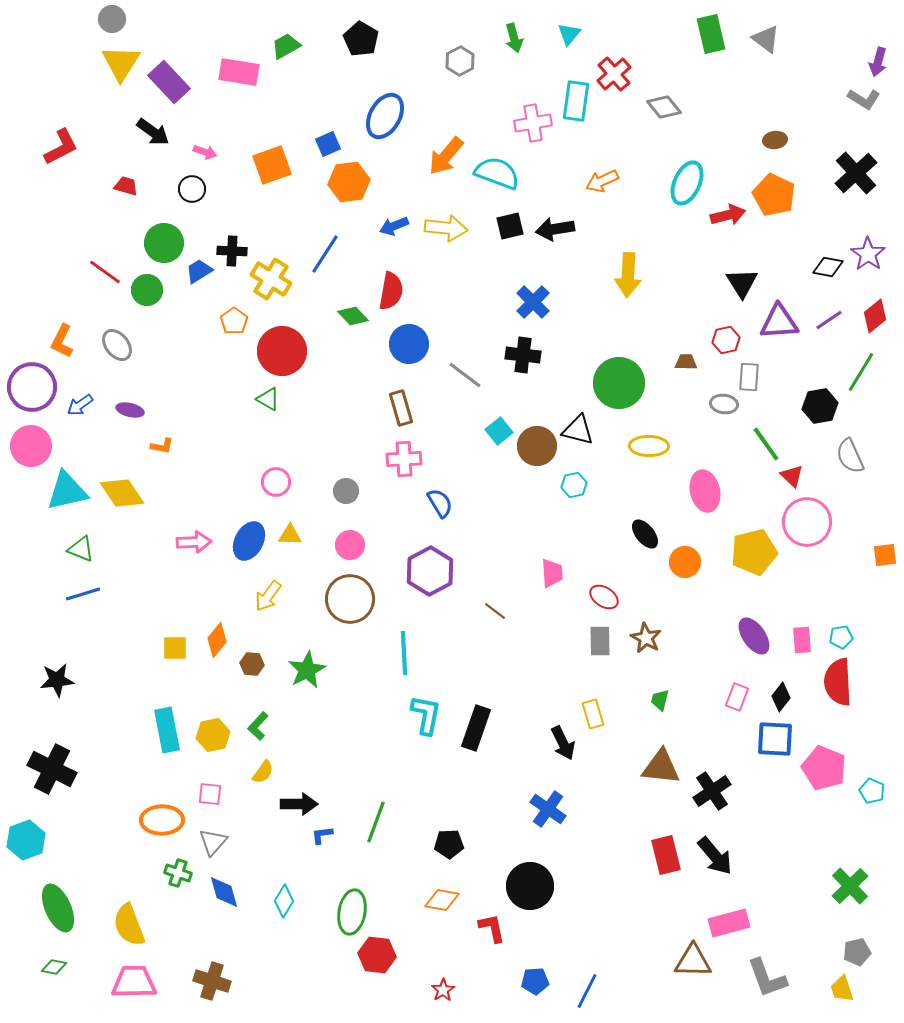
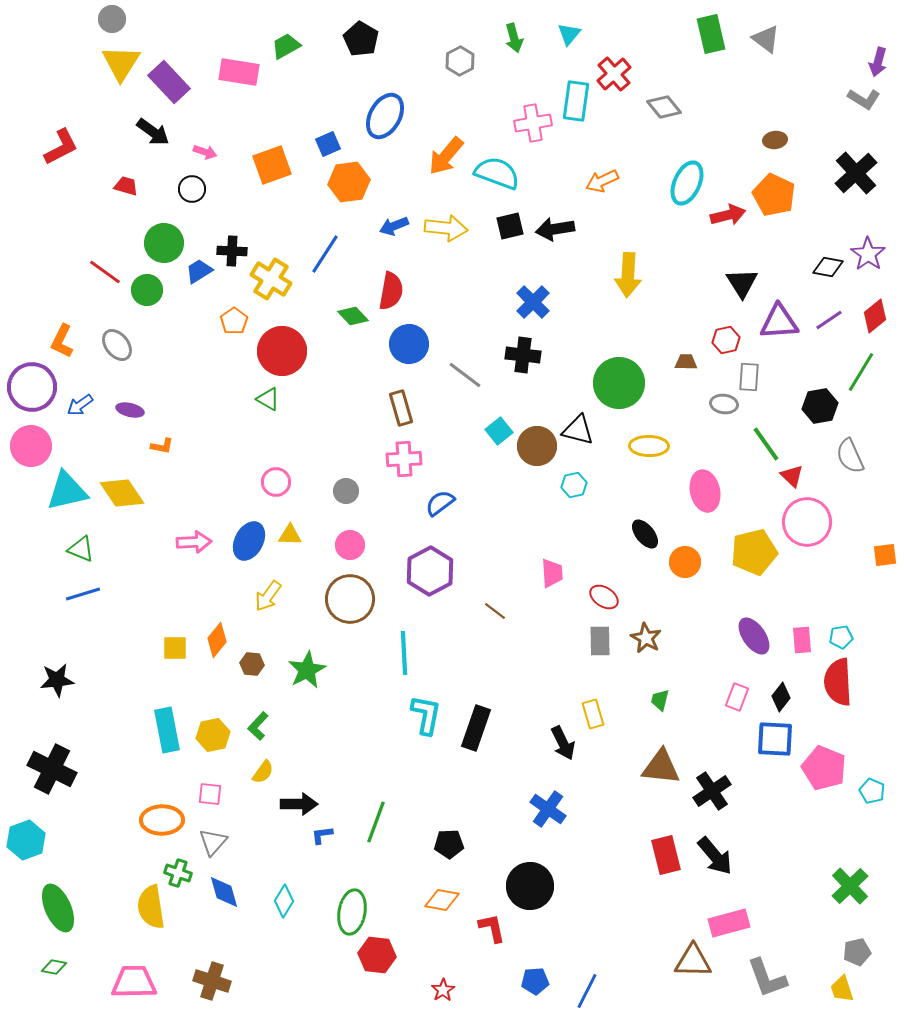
blue semicircle at (440, 503): rotated 96 degrees counterclockwise
yellow semicircle at (129, 925): moved 22 px right, 18 px up; rotated 12 degrees clockwise
